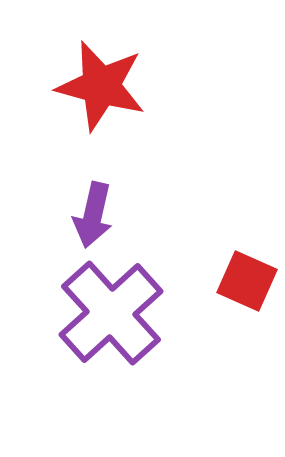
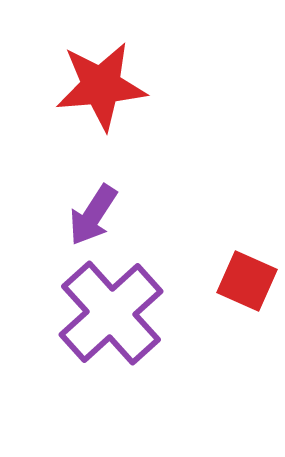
red star: rotated 20 degrees counterclockwise
purple arrow: rotated 20 degrees clockwise
